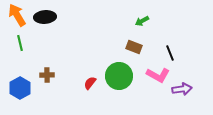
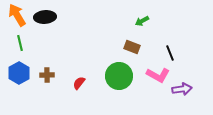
brown rectangle: moved 2 px left
red semicircle: moved 11 px left
blue hexagon: moved 1 px left, 15 px up
